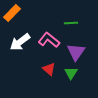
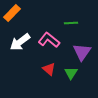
purple triangle: moved 6 px right
